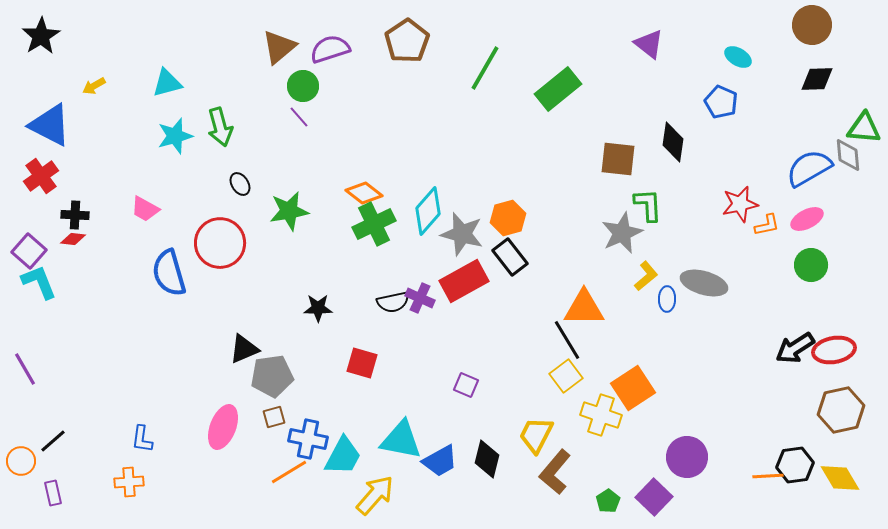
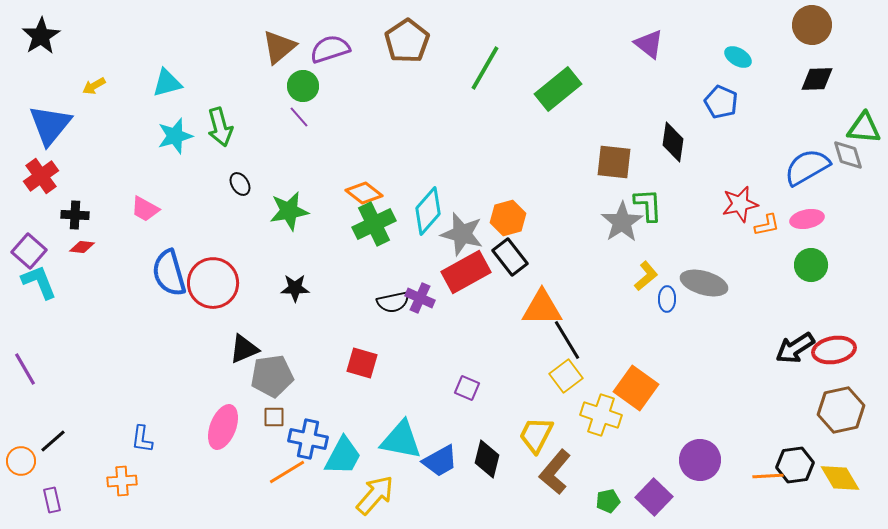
blue triangle at (50, 125): rotated 42 degrees clockwise
gray diamond at (848, 155): rotated 12 degrees counterclockwise
brown square at (618, 159): moved 4 px left, 3 px down
blue semicircle at (809, 168): moved 2 px left, 1 px up
pink ellipse at (807, 219): rotated 16 degrees clockwise
gray star at (622, 233): moved 11 px up; rotated 9 degrees counterclockwise
red diamond at (73, 239): moved 9 px right, 8 px down
red circle at (220, 243): moved 7 px left, 40 px down
red rectangle at (464, 281): moved 2 px right, 9 px up
black star at (318, 308): moved 23 px left, 20 px up
orange triangle at (584, 308): moved 42 px left
purple square at (466, 385): moved 1 px right, 3 px down
orange square at (633, 388): moved 3 px right; rotated 21 degrees counterclockwise
brown square at (274, 417): rotated 15 degrees clockwise
purple circle at (687, 457): moved 13 px right, 3 px down
orange line at (289, 472): moved 2 px left
orange cross at (129, 482): moved 7 px left, 1 px up
purple rectangle at (53, 493): moved 1 px left, 7 px down
green pentagon at (608, 501): rotated 20 degrees clockwise
